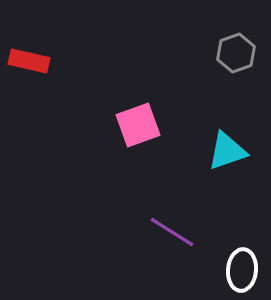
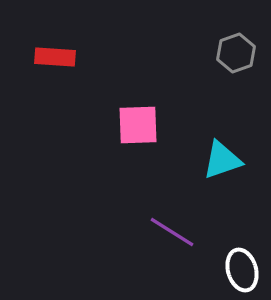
red rectangle: moved 26 px right, 4 px up; rotated 9 degrees counterclockwise
pink square: rotated 18 degrees clockwise
cyan triangle: moved 5 px left, 9 px down
white ellipse: rotated 21 degrees counterclockwise
